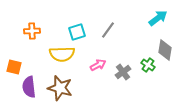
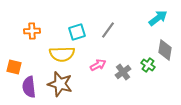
brown star: moved 4 px up
